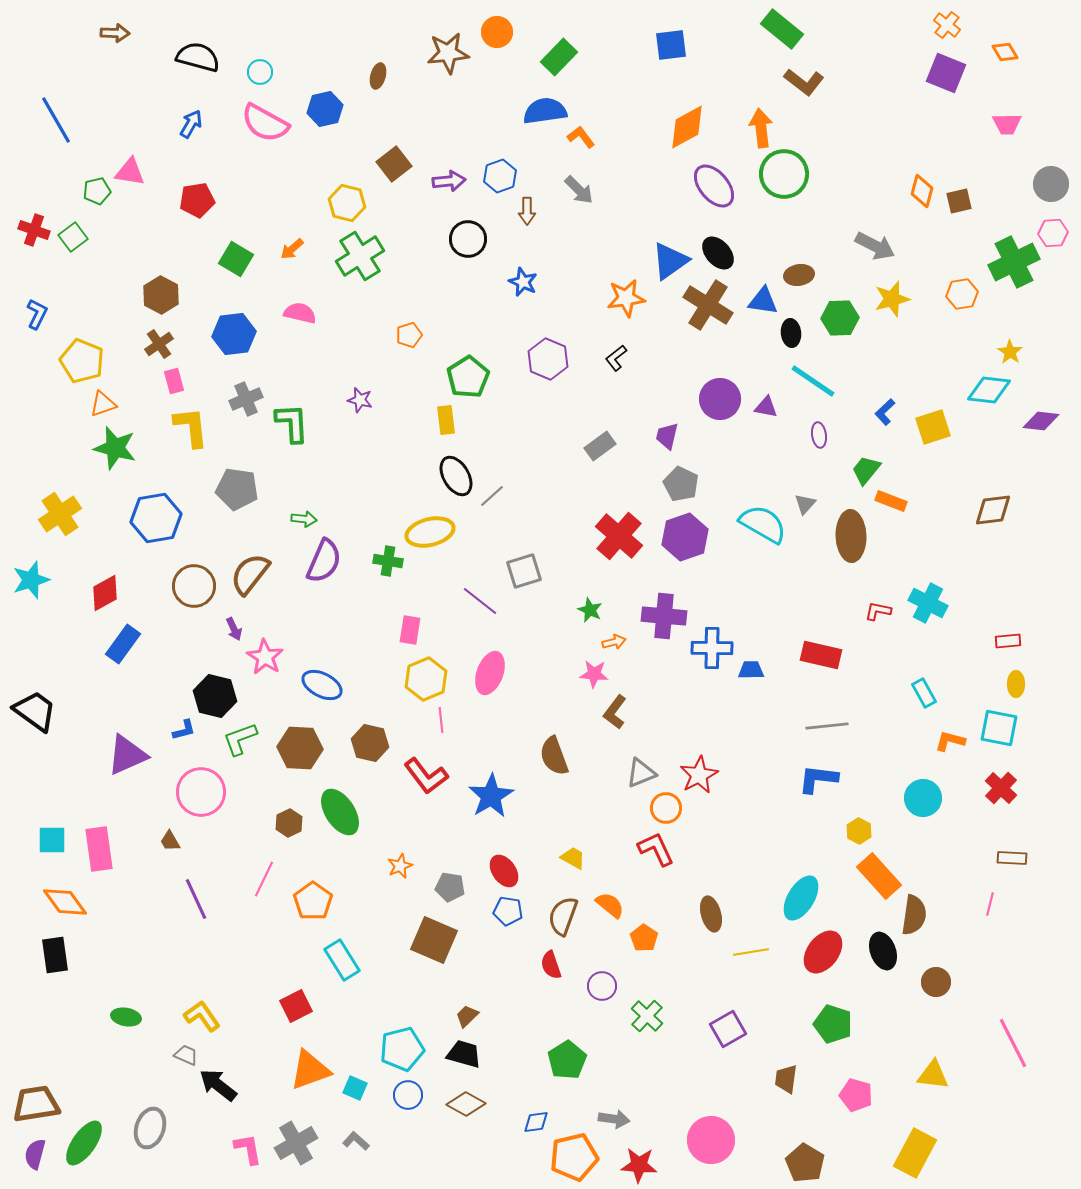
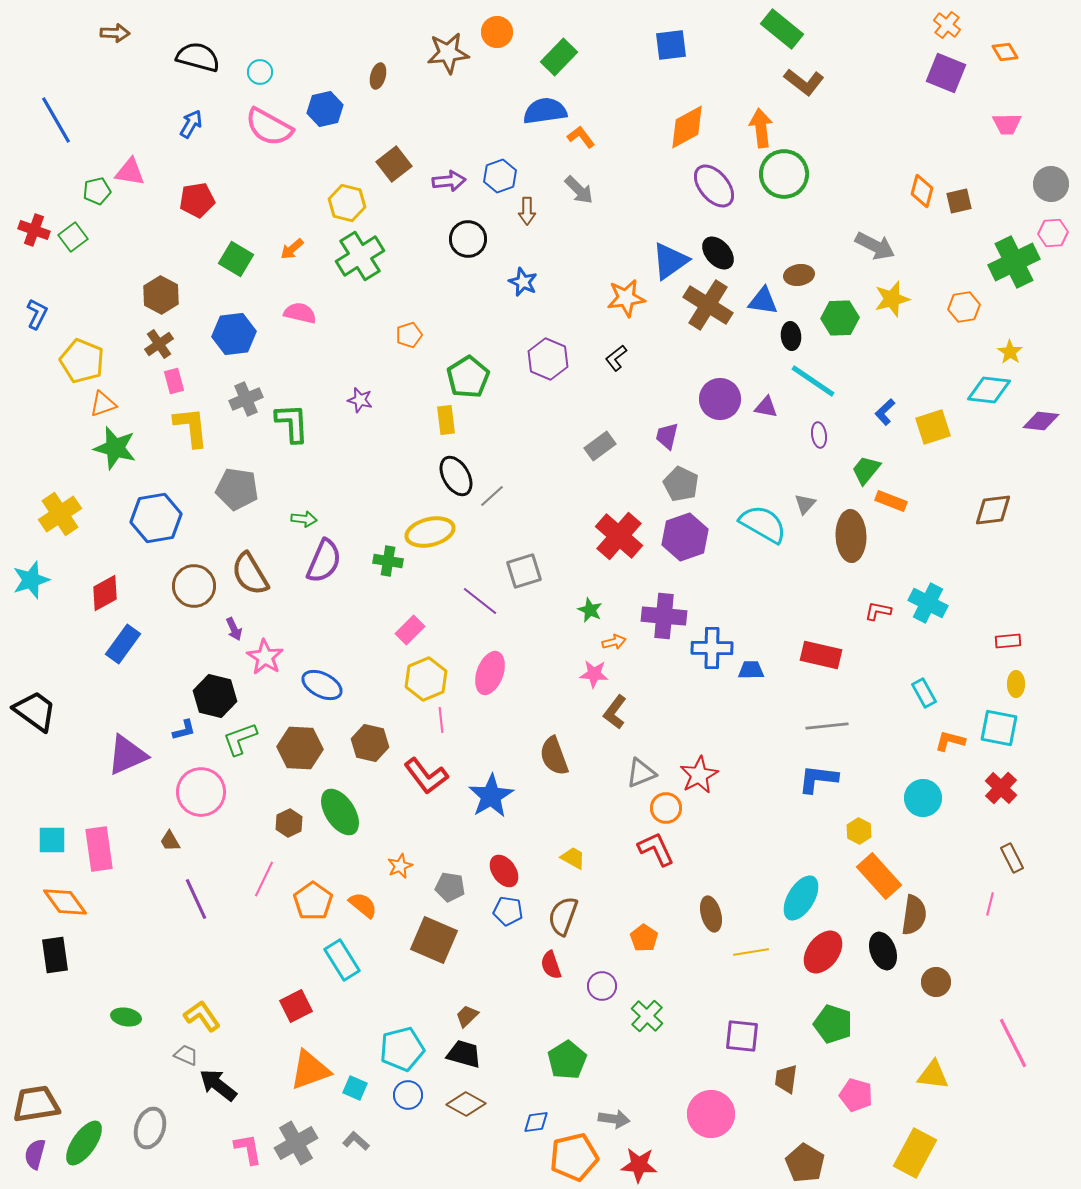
pink semicircle at (265, 123): moved 4 px right, 4 px down
orange hexagon at (962, 294): moved 2 px right, 13 px down
black ellipse at (791, 333): moved 3 px down
brown semicircle at (250, 574): rotated 69 degrees counterclockwise
pink rectangle at (410, 630): rotated 36 degrees clockwise
brown rectangle at (1012, 858): rotated 60 degrees clockwise
orange semicircle at (610, 905): moved 247 px left
purple square at (728, 1029): moved 14 px right, 7 px down; rotated 36 degrees clockwise
pink circle at (711, 1140): moved 26 px up
